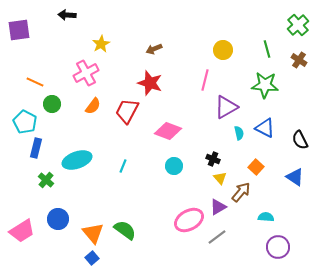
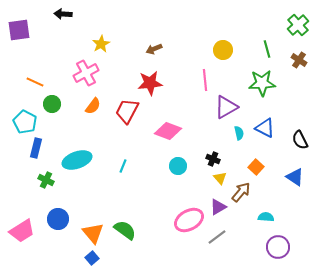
black arrow at (67, 15): moved 4 px left, 1 px up
pink line at (205, 80): rotated 20 degrees counterclockwise
red star at (150, 83): rotated 25 degrees counterclockwise
green star at (265, 85): moved 3 px left, 2 px up; rotated 8 degrees counterclockwise
cyan circle at (174, 166): moved 4 px right
green cross at (46, 180): rotated 14 degrees counterclockwise
